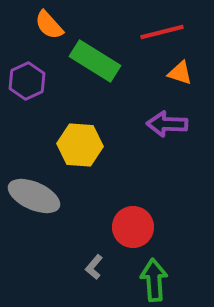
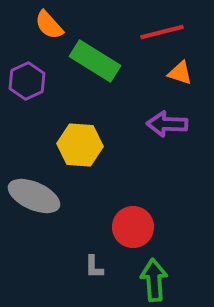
gray L-shape: rotated 40 degrees counterclockwise
